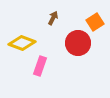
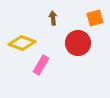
brown arrow: rotated 32 degrees counterclockwise
orange square: moved 4 px up; rotated 18 degrees clockwise
pink rectangle: moved 1 px right, 1 px up; rotated 12 degrees clockwise
